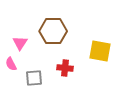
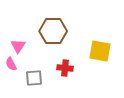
pink triangle: moved 2 px left, 3 px down
